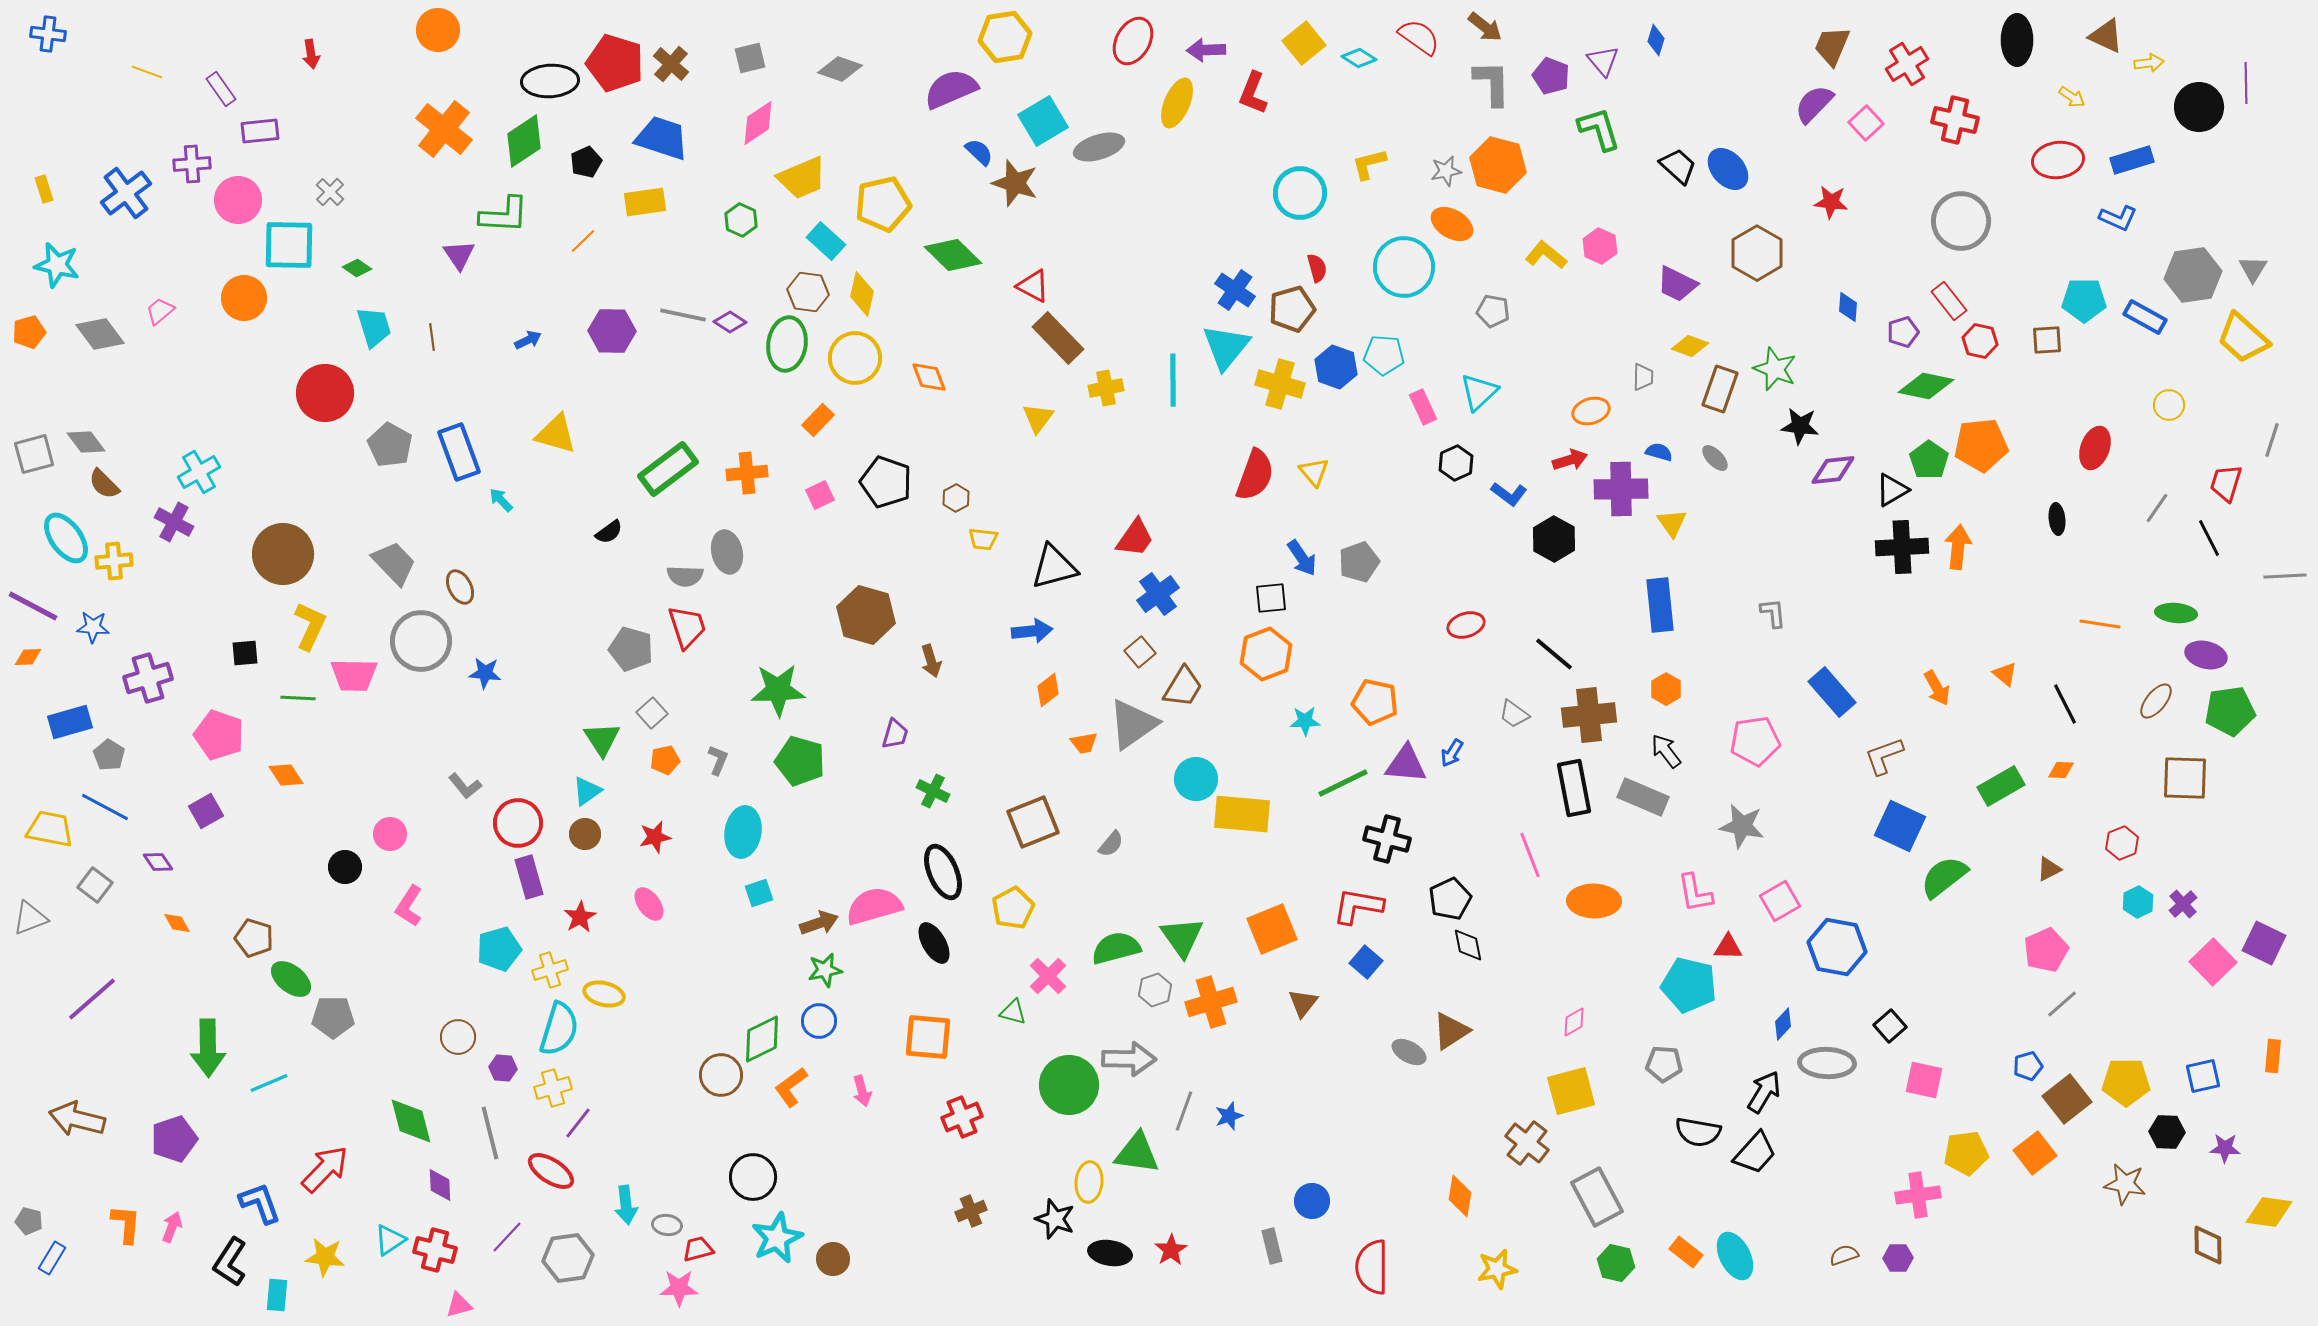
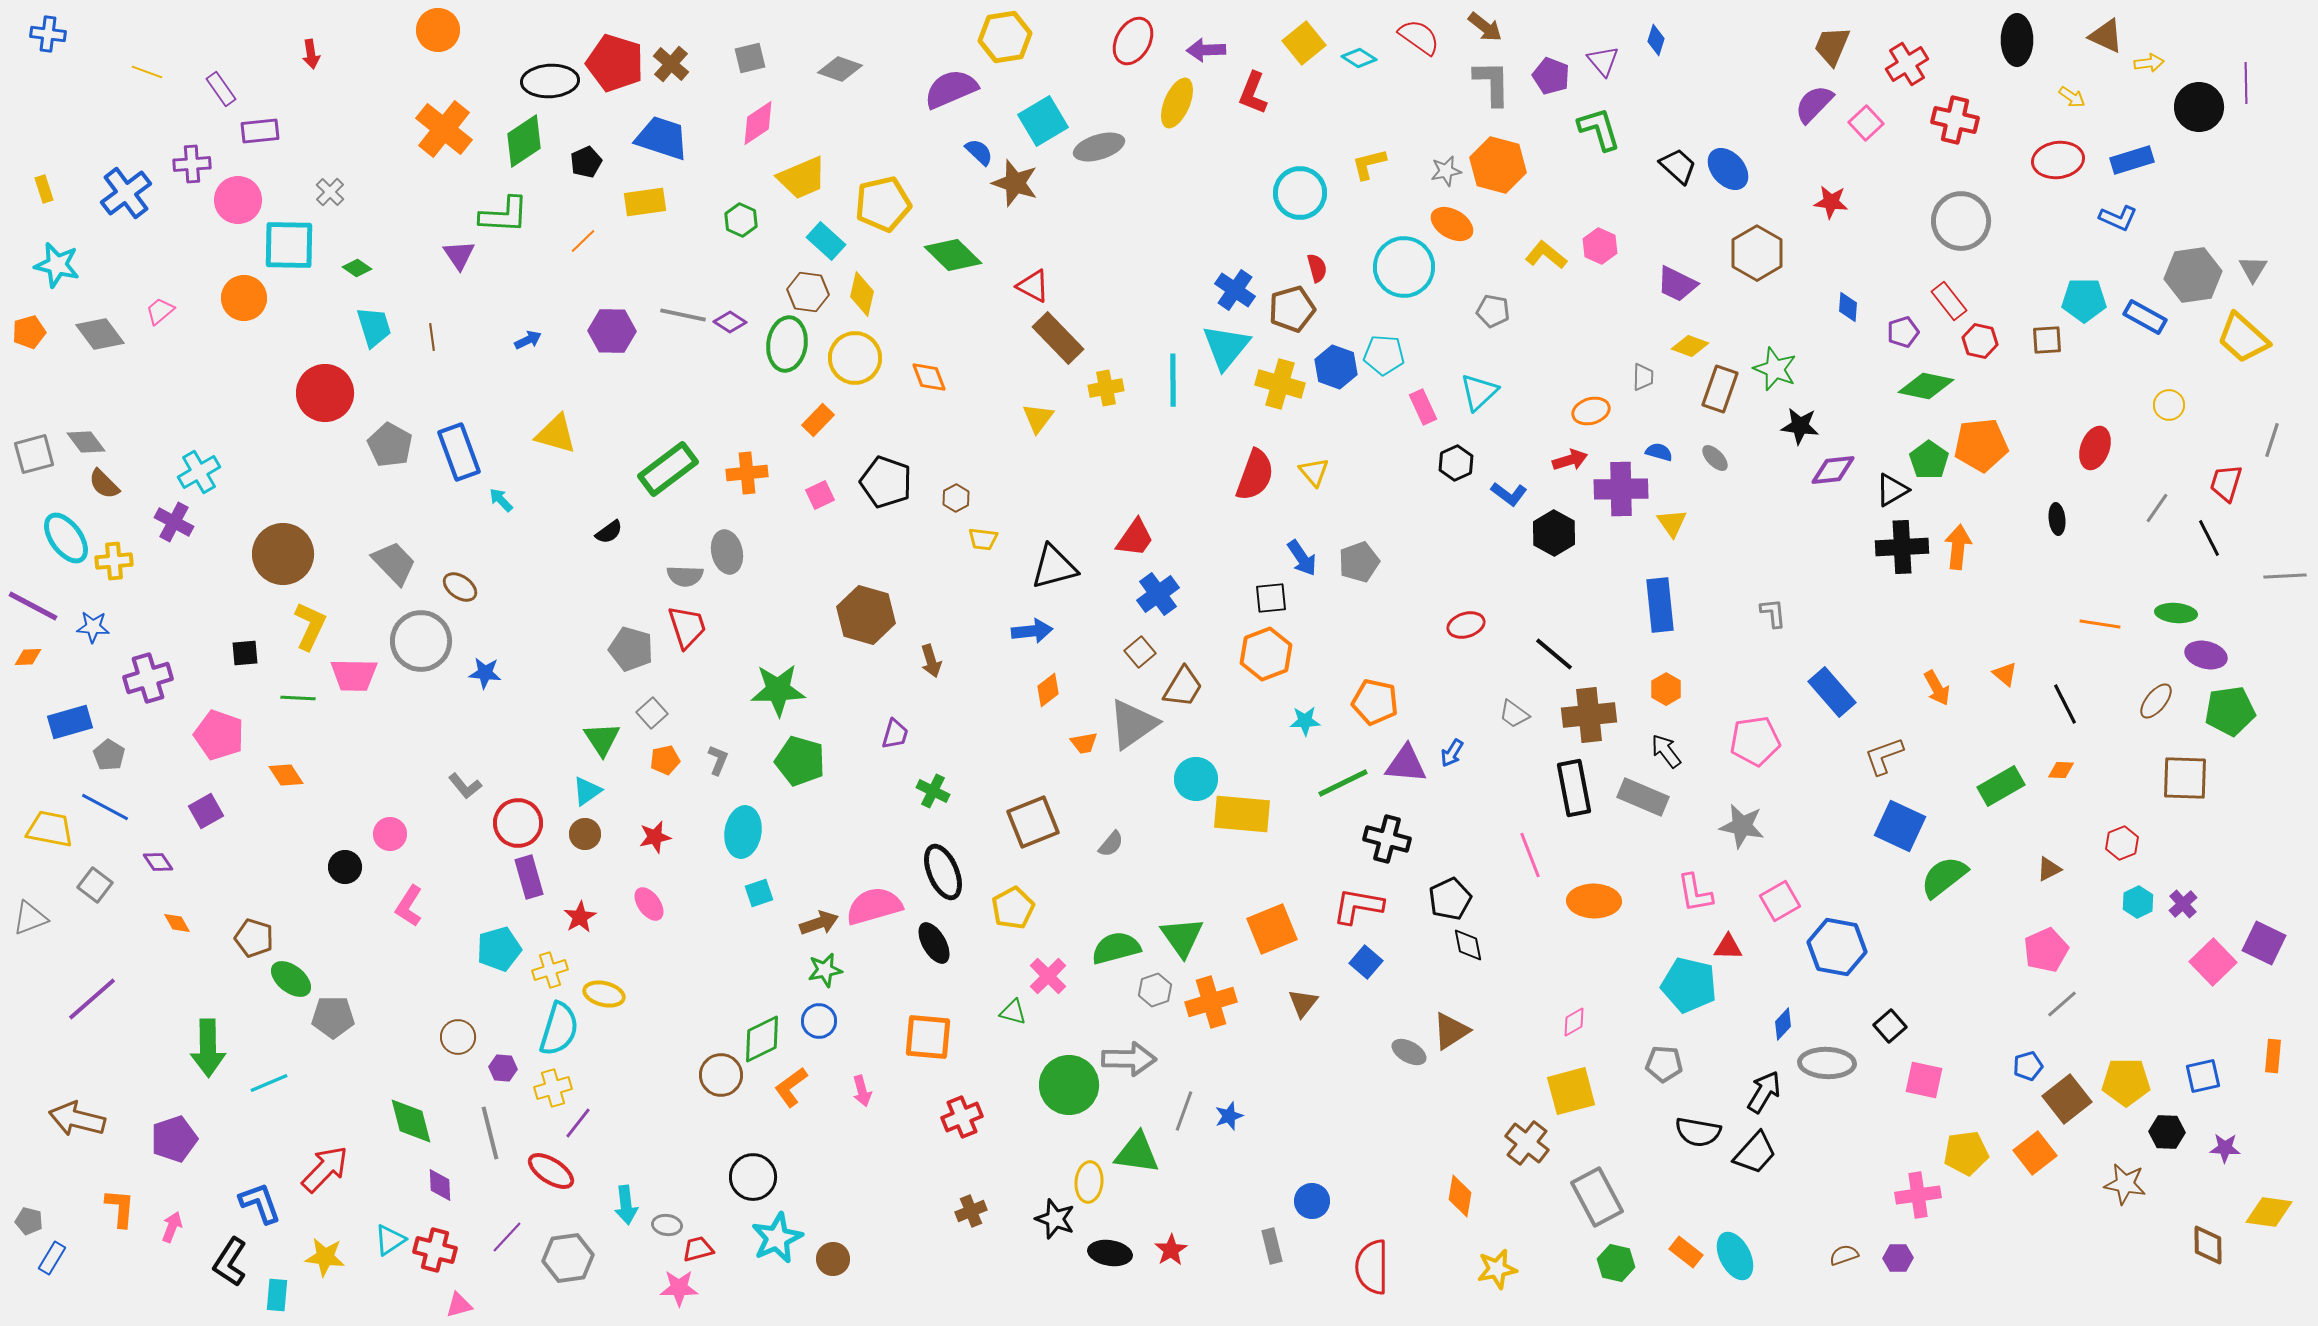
black hexagon at (1554, 539): moved 6 px up
brown ellipse at (460, 587): rotated 28 degrees counterclockwise
orange L-shape at (126, 1224): moved 6 px left, 16 px up
